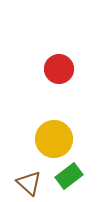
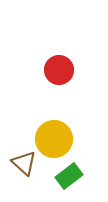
red circle: moved 1 px down
brown triangle: moved 5 px left, 20 px up
